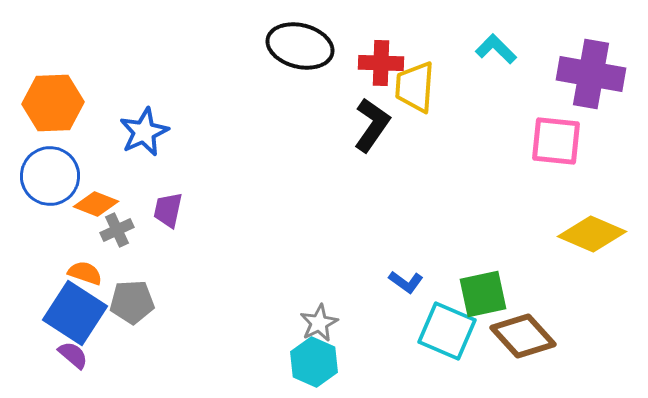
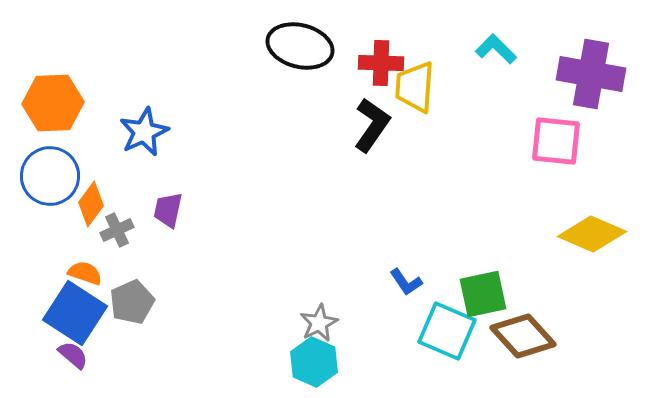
orange diamond: moved 5 px left; rotated 75 degrees counterclockwise
blue L-shape: rotated 20 degrees clockwise
gray pentagon: rotated 21 degrees counterclockwise
